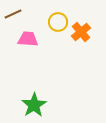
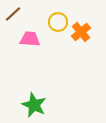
brown line: rotated 18 degrees counterclockwise
pink trapezoid: moved 2 px right
green star: rotated 15 degrees counterclockwise
